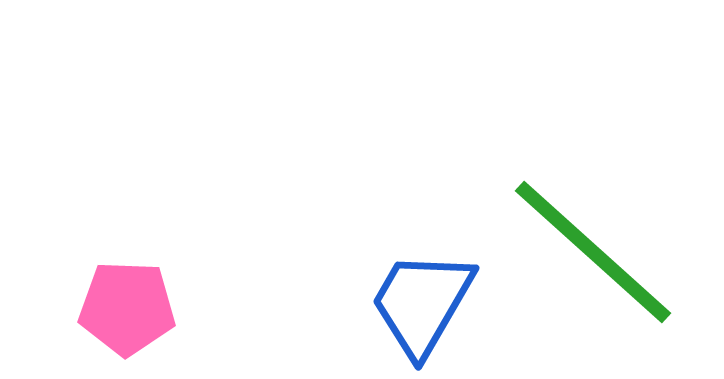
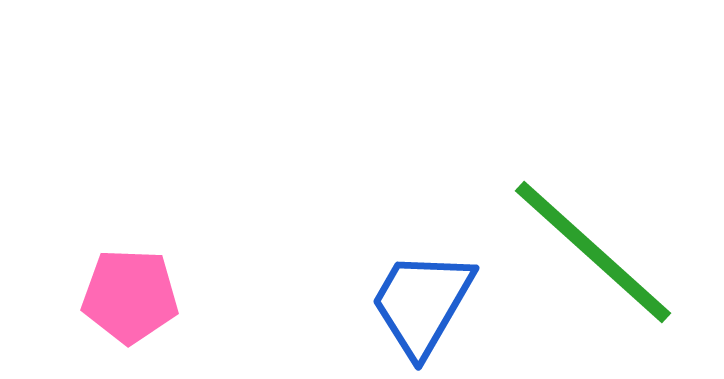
pink pentagon: moved 3 px right, 12 px up
